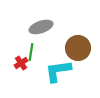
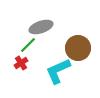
green line: moved 3 px left, 7 px up; rotated 36 degrees clockwise
cyan L-shape: rotated 16 degrees counterclockwise
